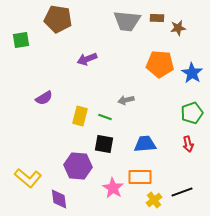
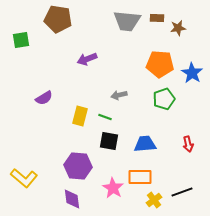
gray arrow: moved 7 px left, 5 px up
green pentagon: moved 28 px left, 14 px up
black square: moved 5 px right, 3 px up
yellow L-shape: moved 4 px left
purple diamond: moved 13 px right
